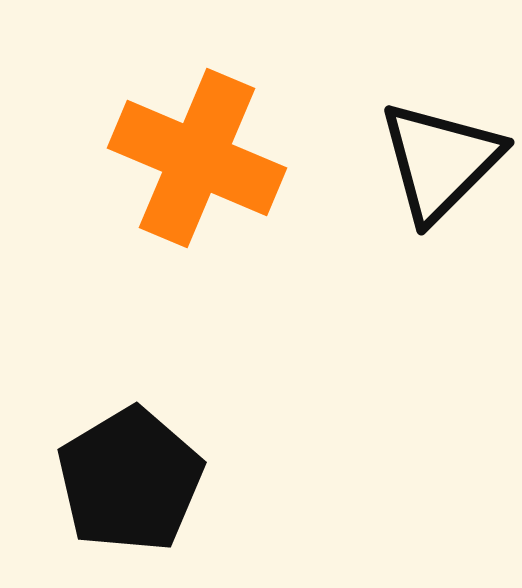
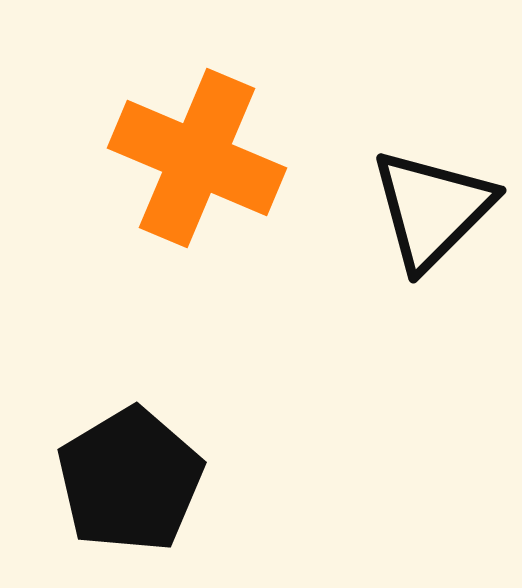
black triangle: moved 8 px left, 48 px down
